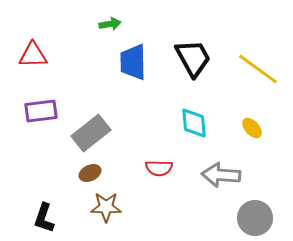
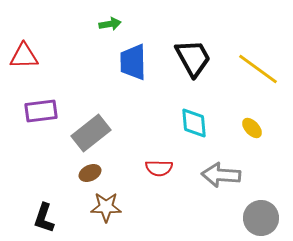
red triangle: moved 9 px left, 1 px down
gray circle: moved 6 px right
